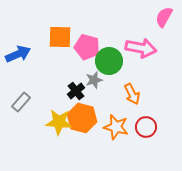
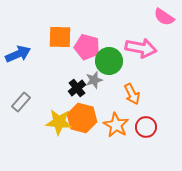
pink semicircle: rotated 85 degrees counterclockwise
black cross: moved 1 px right, 3 px up
orange star: moved 2 px up; rotated 15 degrees clockwise
